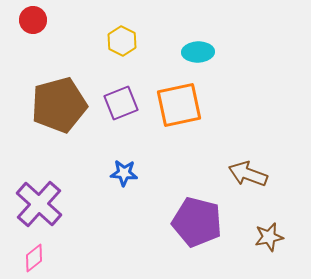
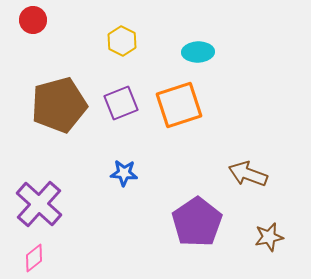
orange square: rotated 6 degrees counterclockwise
purple pentagon: rotated 24 degrees clockwise
